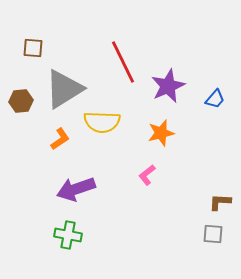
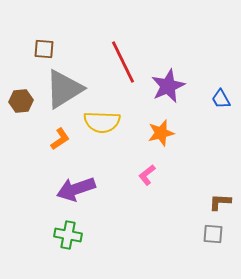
brown square: moved 11 px right, 1 px down
blue trapezoid: moved 6 px right; rotated 110 degrees clockwise
